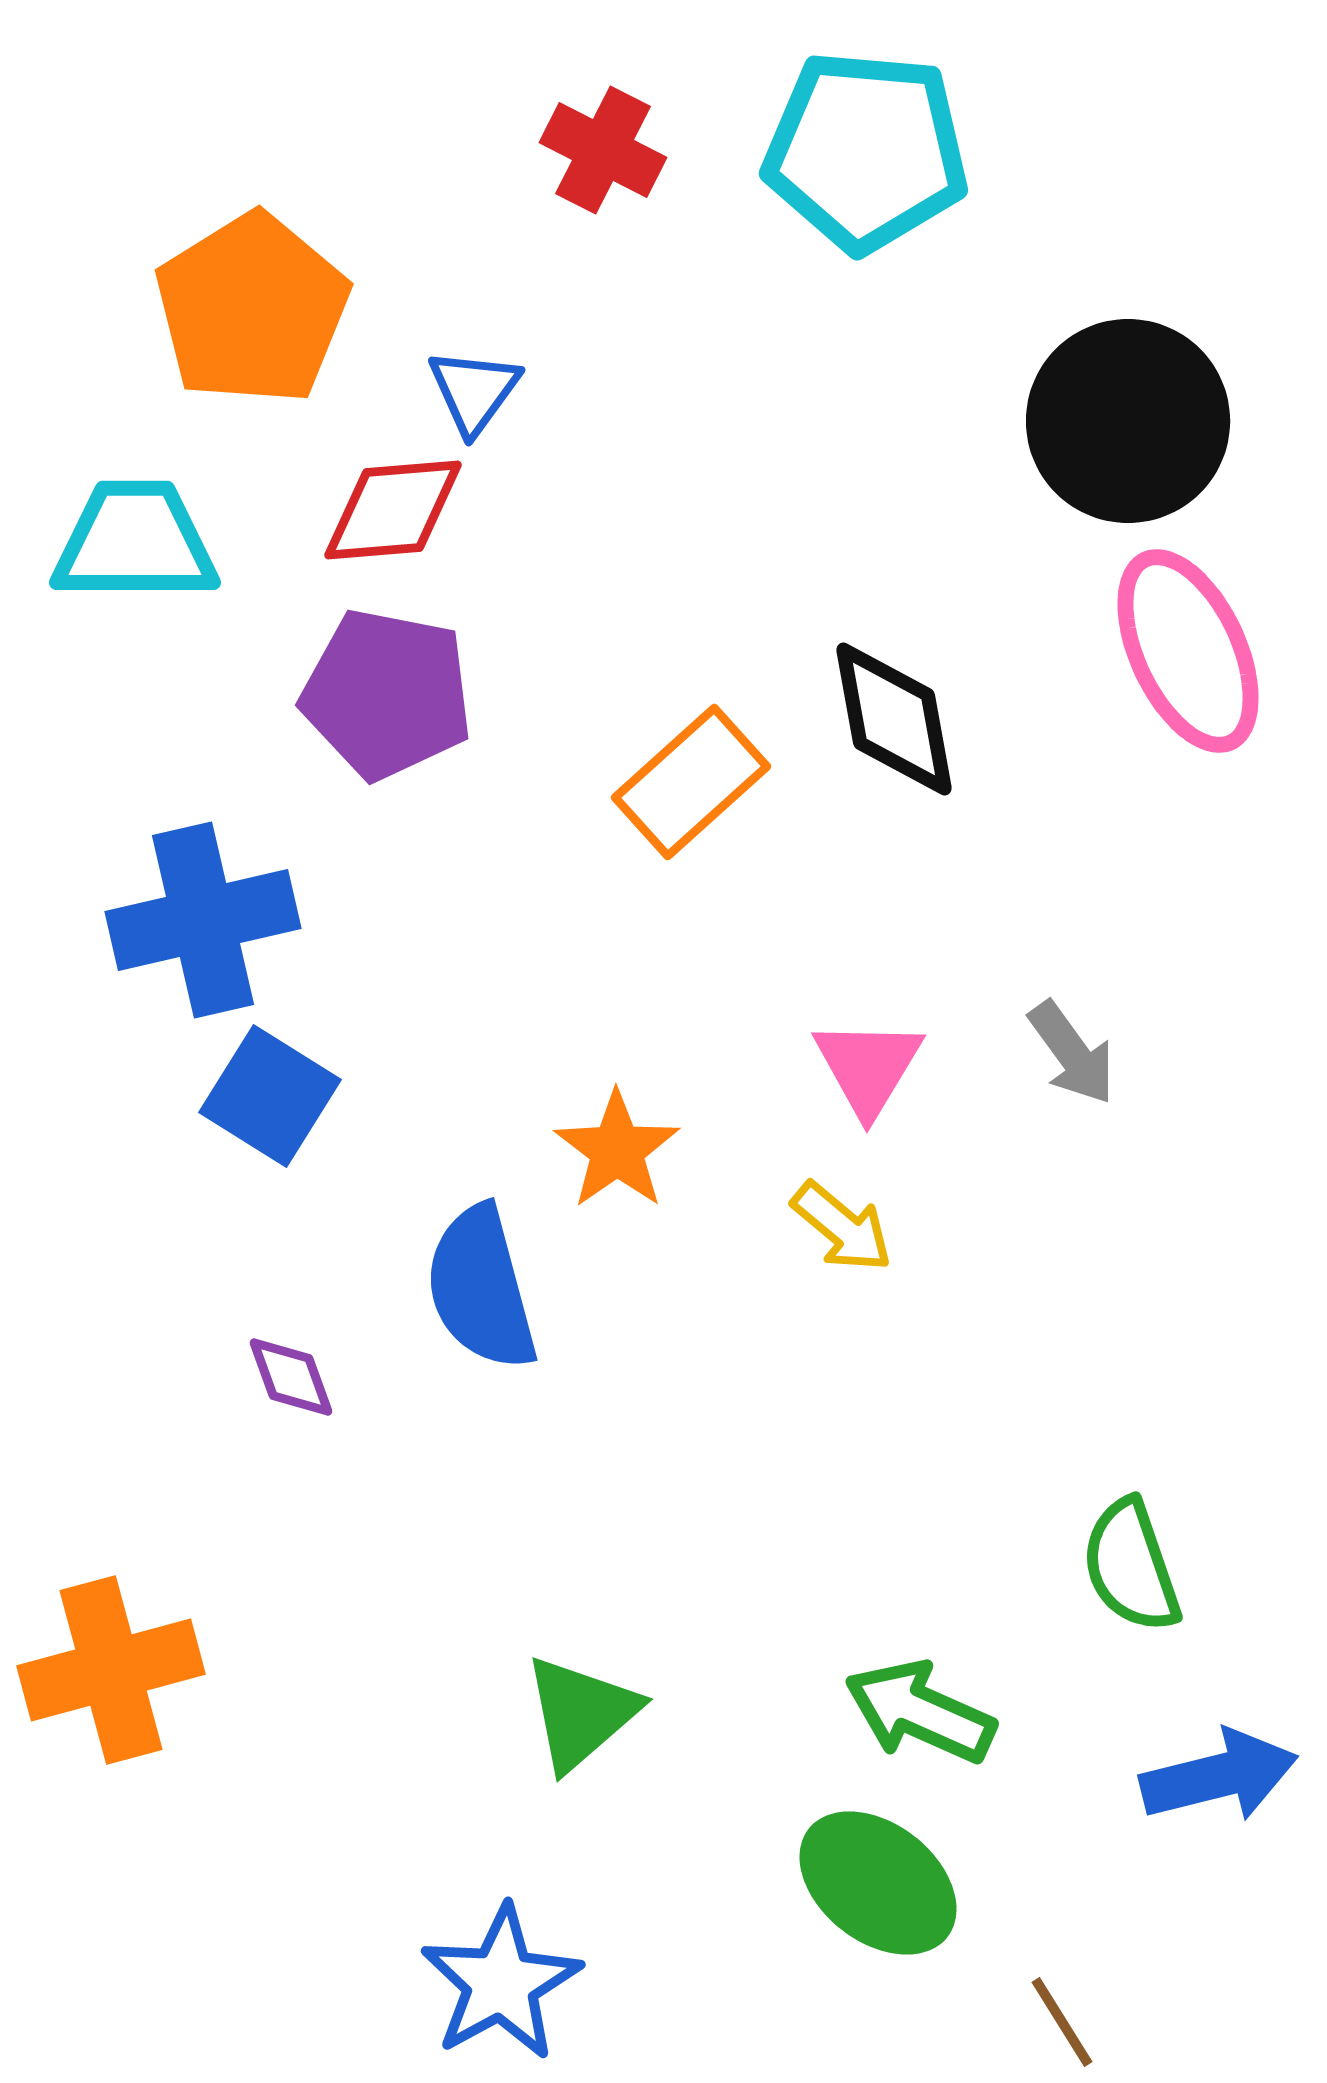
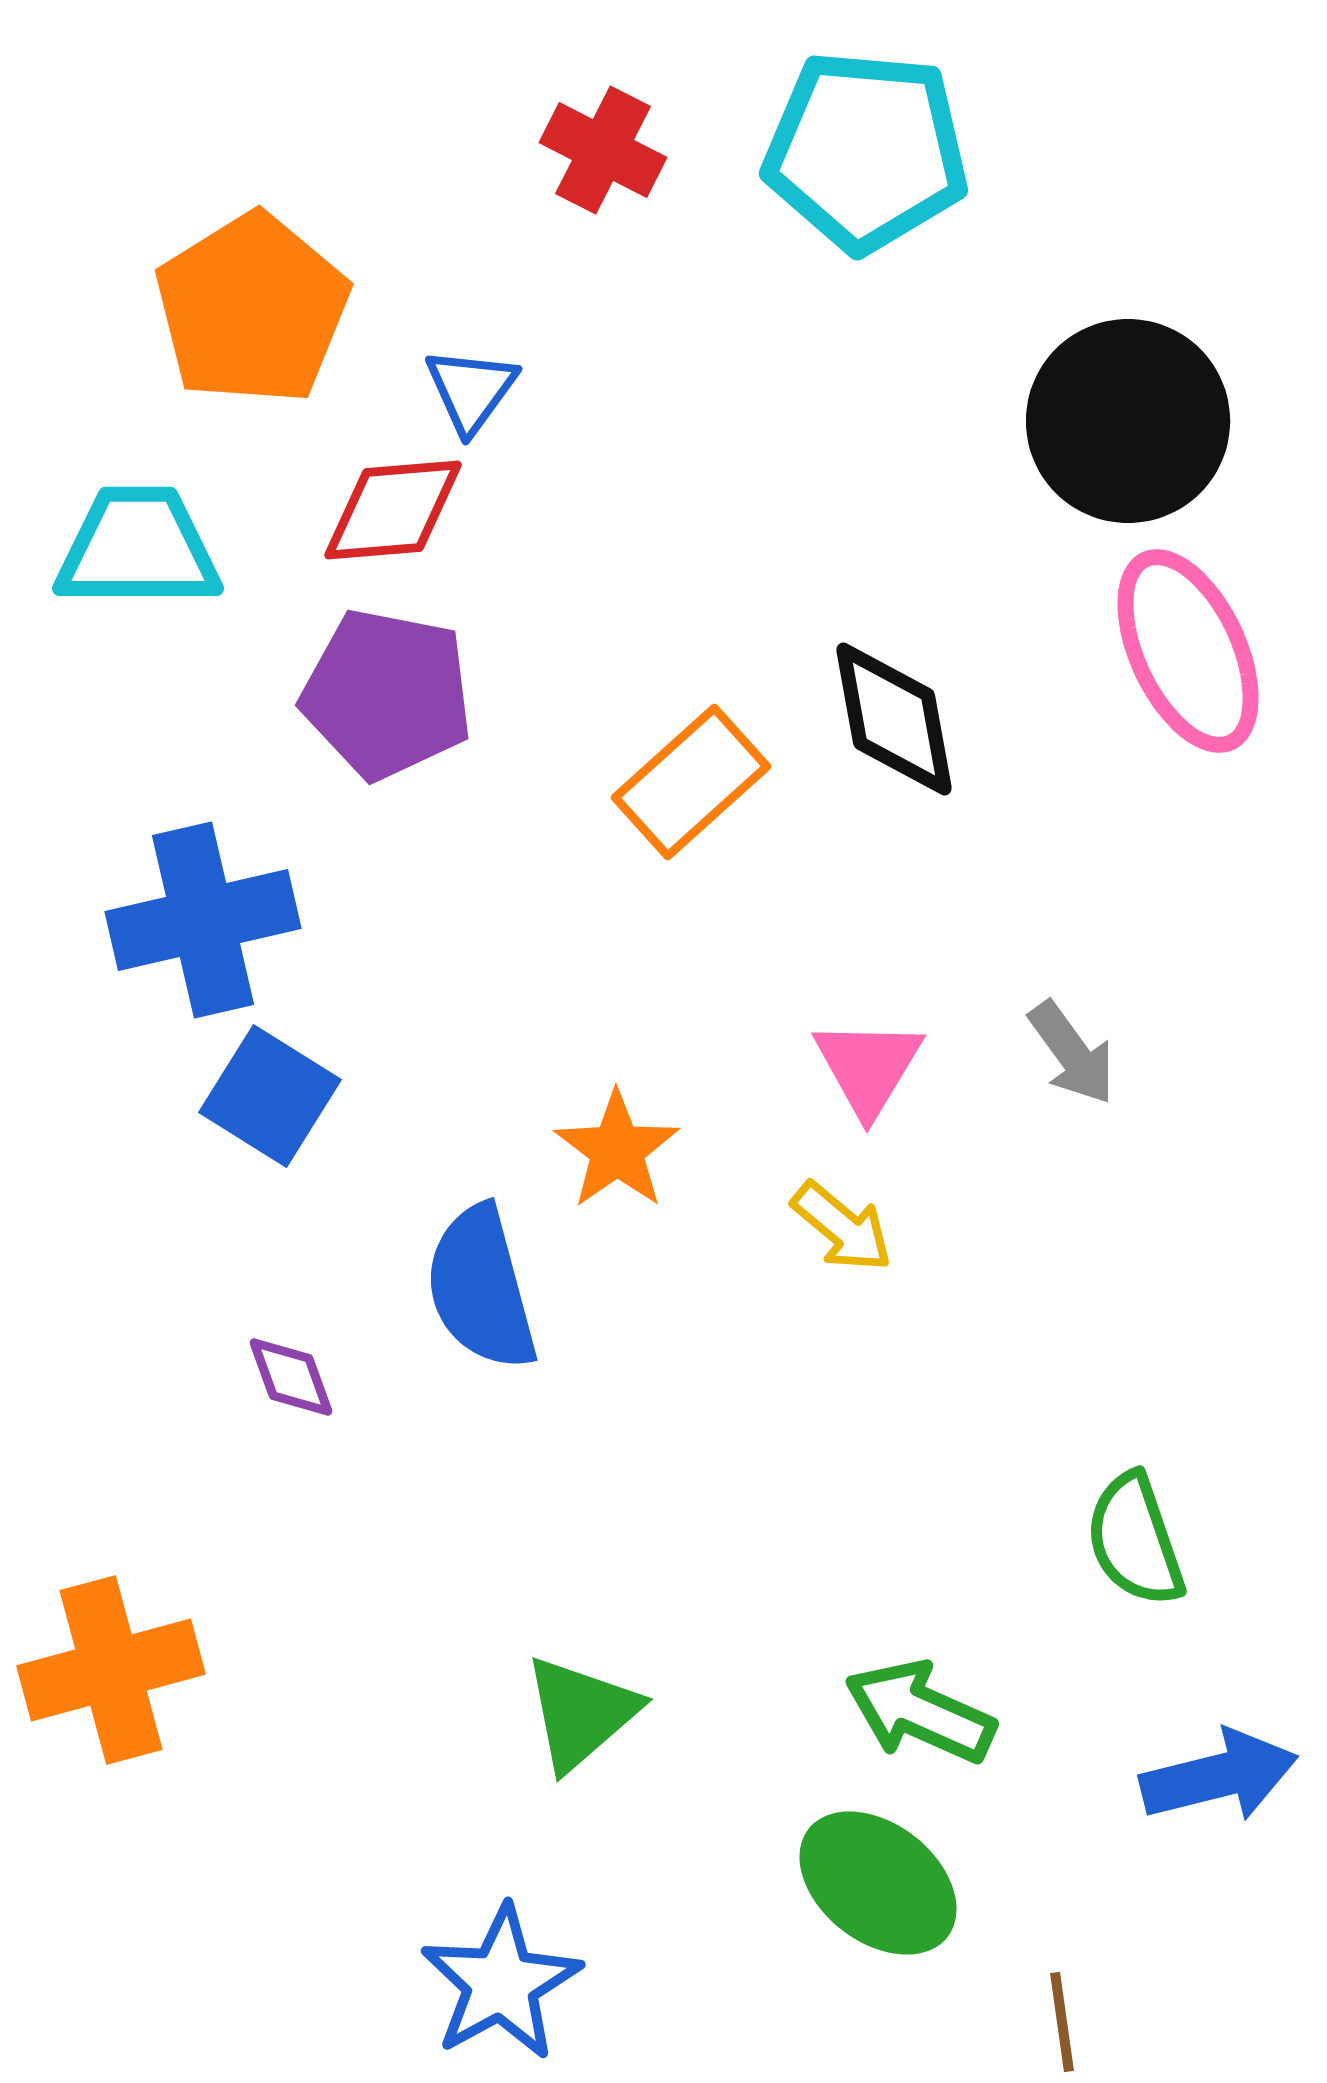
blue triangle: moved 3 px left, 1 px up
cyan trapezoid: moved 3 px right, 6 px down
green semicircle: moved 4 px right, 26 px up
brown line: rotated 24 degrees clockwise
